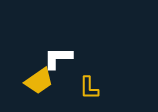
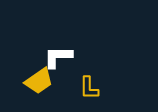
white L-shape: moved 1 px up
